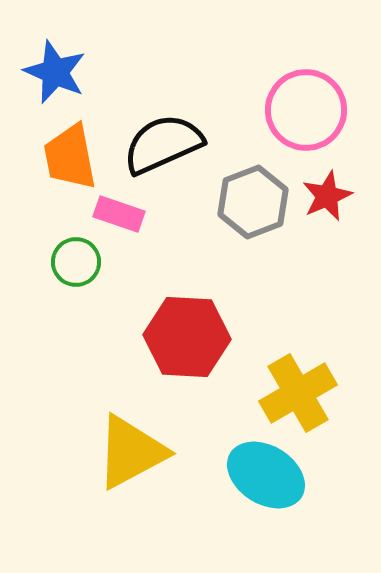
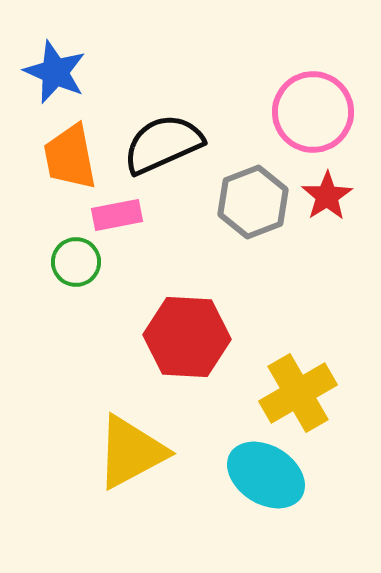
pink circle: moved 7 px right, 2 px down
red star: rotated 9 degrees counterclockwise
pink rectangle: moved 2 px left, 1 px down; rotated 30 degrees counterclockwise
